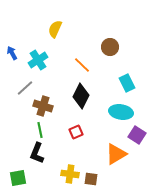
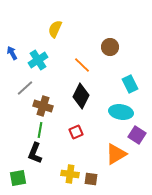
cyan rectangle: moved 3 px right, 1 px down
green line: rotated 21 degrees clockwise
black L-shape: moved 2 px left
